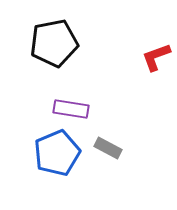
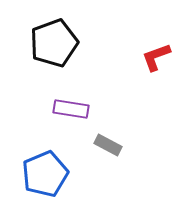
black pentagon: rotated 9 degrees counterclockwise
gray rectangle: moved 3 px up
blue pentagon: moved 12 px left, 21 px down
